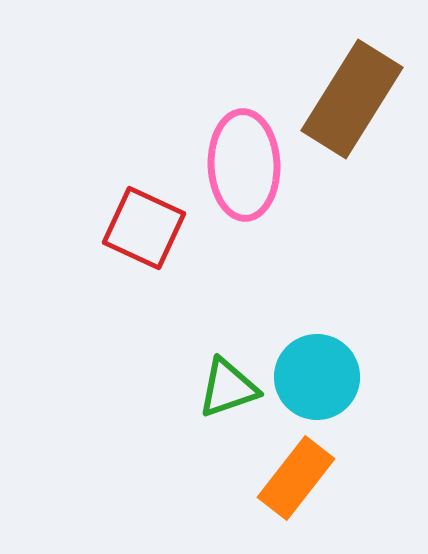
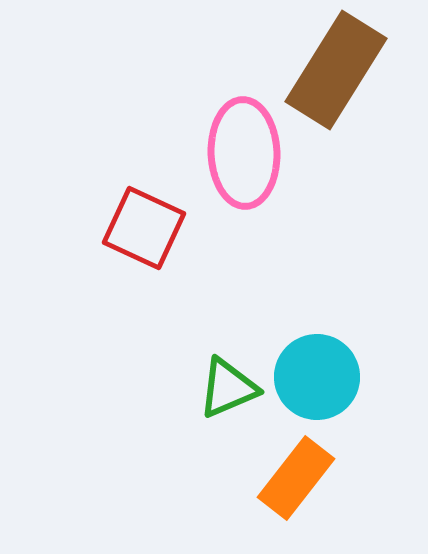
brown rectangle: moved 16 px left, 29 px up
pink ellipse: moved 12 px up
green triangle: rotated 4 degrees counterclockwise
